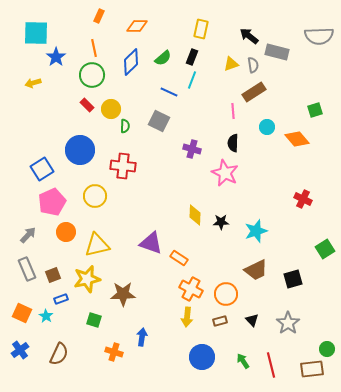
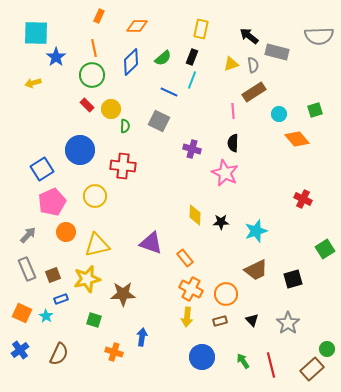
cyan circle at (267, 127): moved 12 px right, 13 px up
orange rectangle at (179, 258): moved 6 px right; rotated 18 degrees clockwise
brown rectangle at (312, 369): rotated 35 degrees counterclockwise
